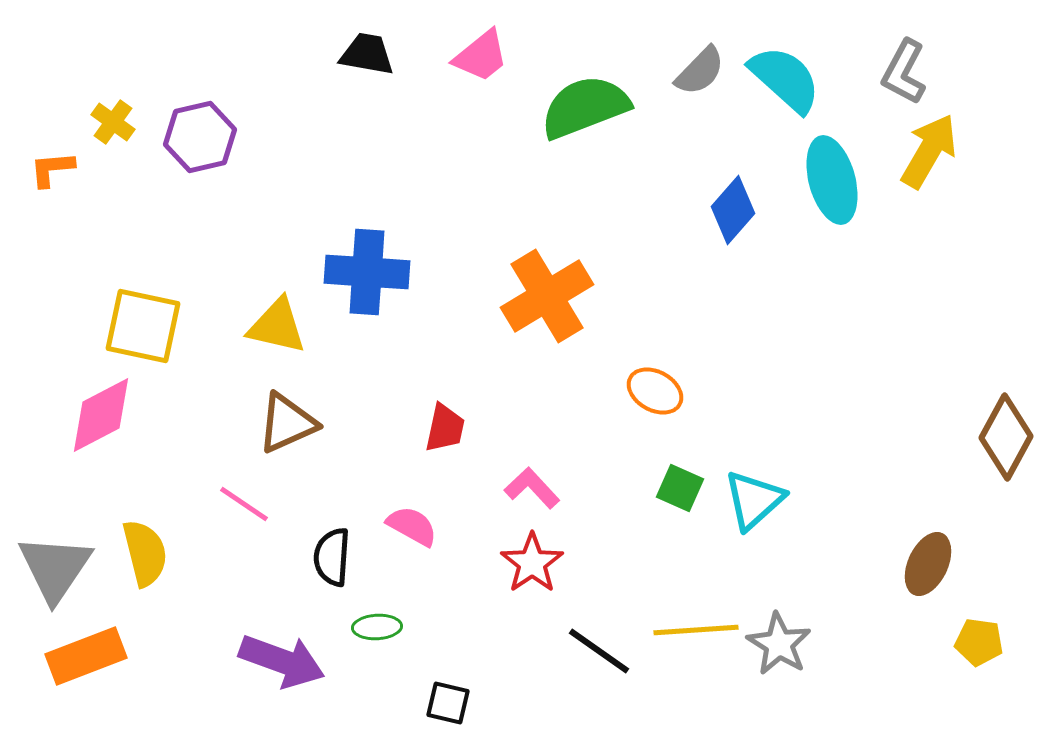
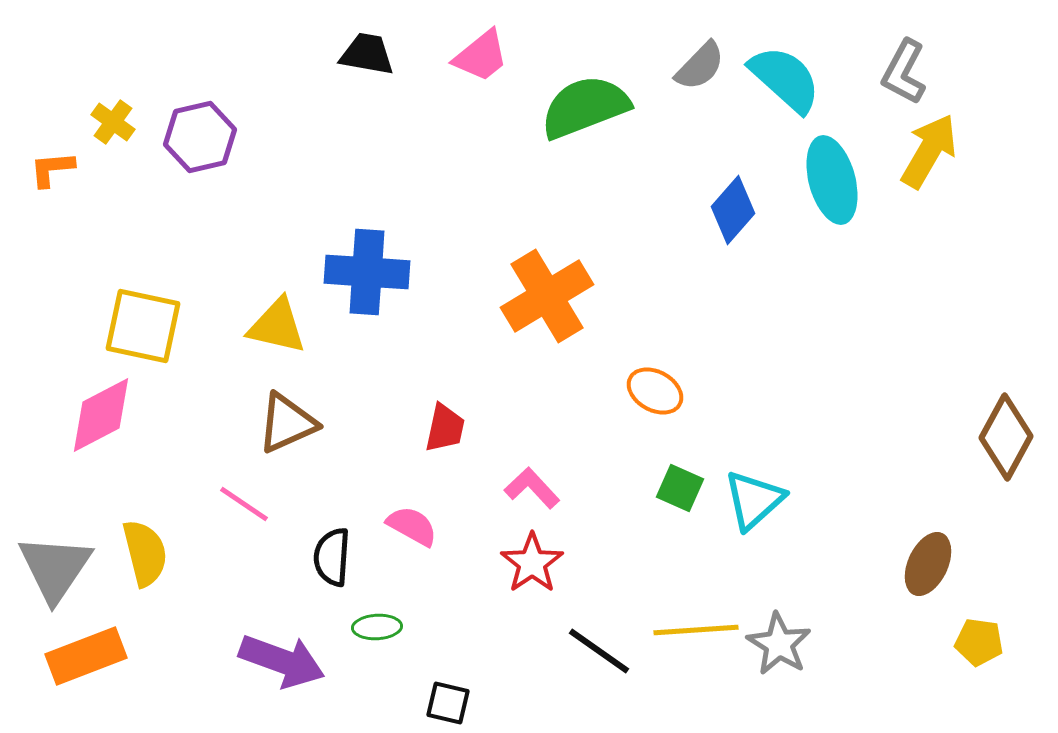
gray semicircle: moved 5 px up
